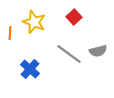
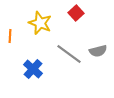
red square: moved 2 px right, 4 px up
yellow star: moved 6 px right, 1 px down
orange line: moved 3 px down
blue cross: moved 3 px right
